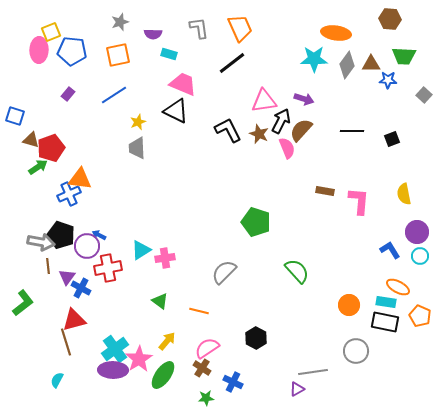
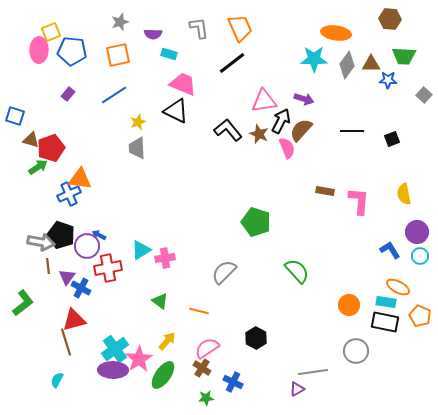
black L-shape at (228, 130): rotated 12 degrees counterclockwise
